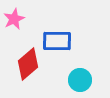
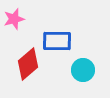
pink star: rotated 10 degrees clockwise
cyan circle: moved 3 px right, 10 px up
